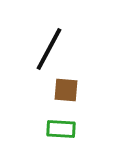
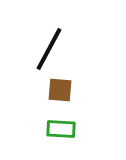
brown square: moved 6 px left
